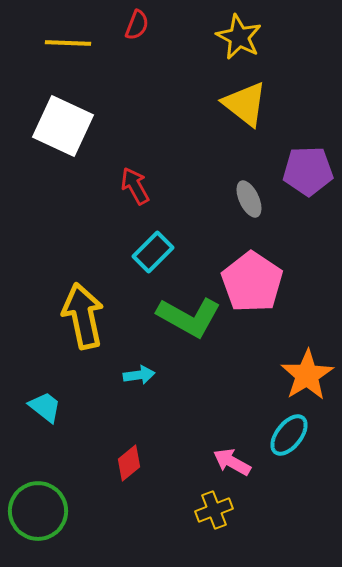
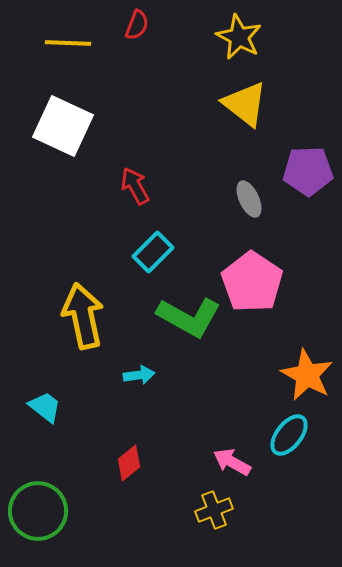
orange star: rotated 12 degrees counterclockwise
